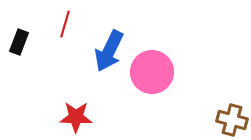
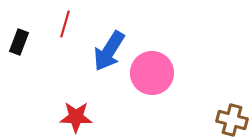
blue arrow: rotated 6 degrees clockwise
pink circle: moved 1 px down
